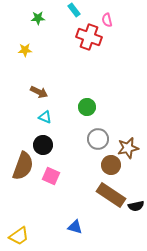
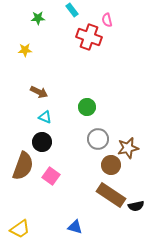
cyan rectangle: moved 2 px left
black circle: moved 1 px left, 3 px up
pink square: rotated 12 degrees clockwise
yellow trapezoid: moved 1 px right, 7 px up
